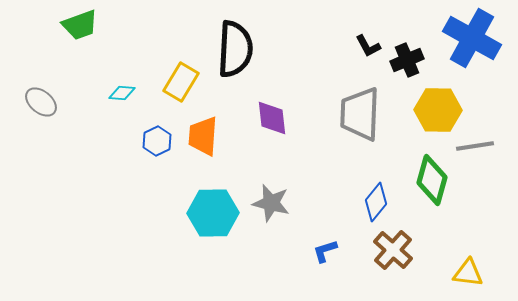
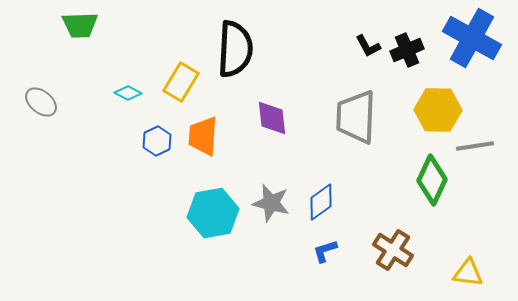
green trapezoid: rotated 18 degrees clockwise
black cross: moved 10 px up
cyan diamond: moved 6 px right; rotated 24 degrees clockwise
gray trapezoid: moved 4 px left, 3 px down
green diamond: rotated 9 degrees clockwise
blue diamond: moved 55 px left; rotated 15 degrees clockwise
cyan hexagon: rotated 9 degrees counterclockwise
brown cross: rotated 9 degrees counterclockwise
